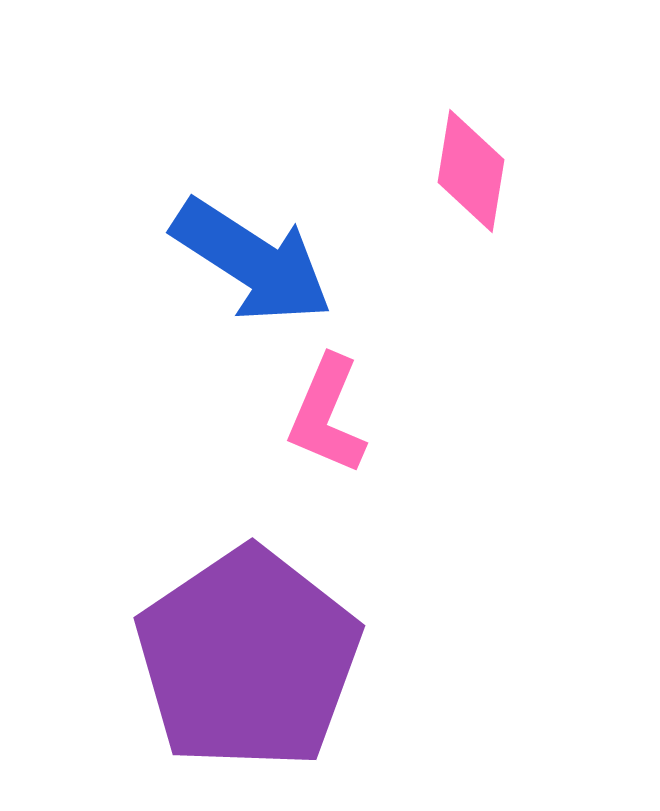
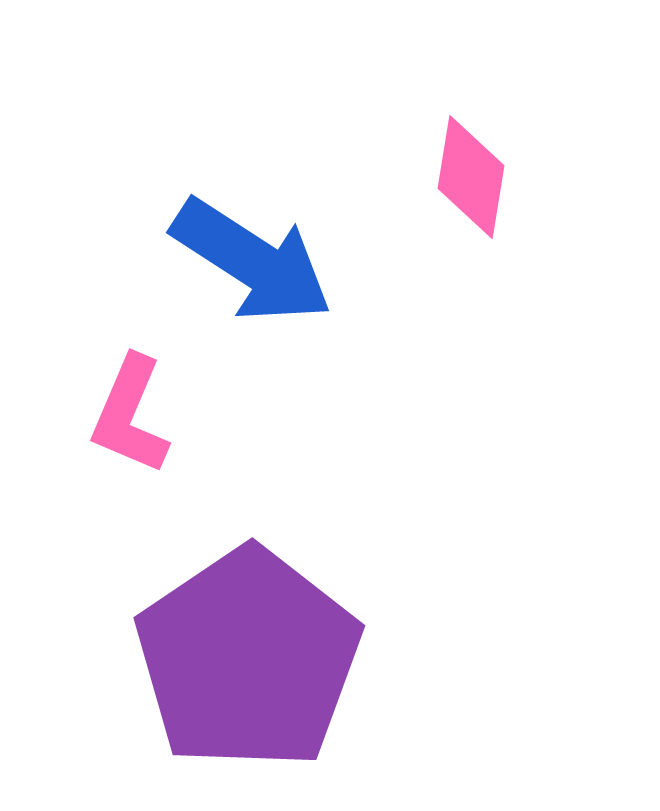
pink diamond: moved 6 px down
pink L-shape: moved 197 px left
